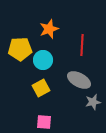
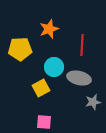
cyan circle: moved 11 px right, 7 px down
gray ellipse: moved 2 px up; rotated 15 degrees counterclockwise
